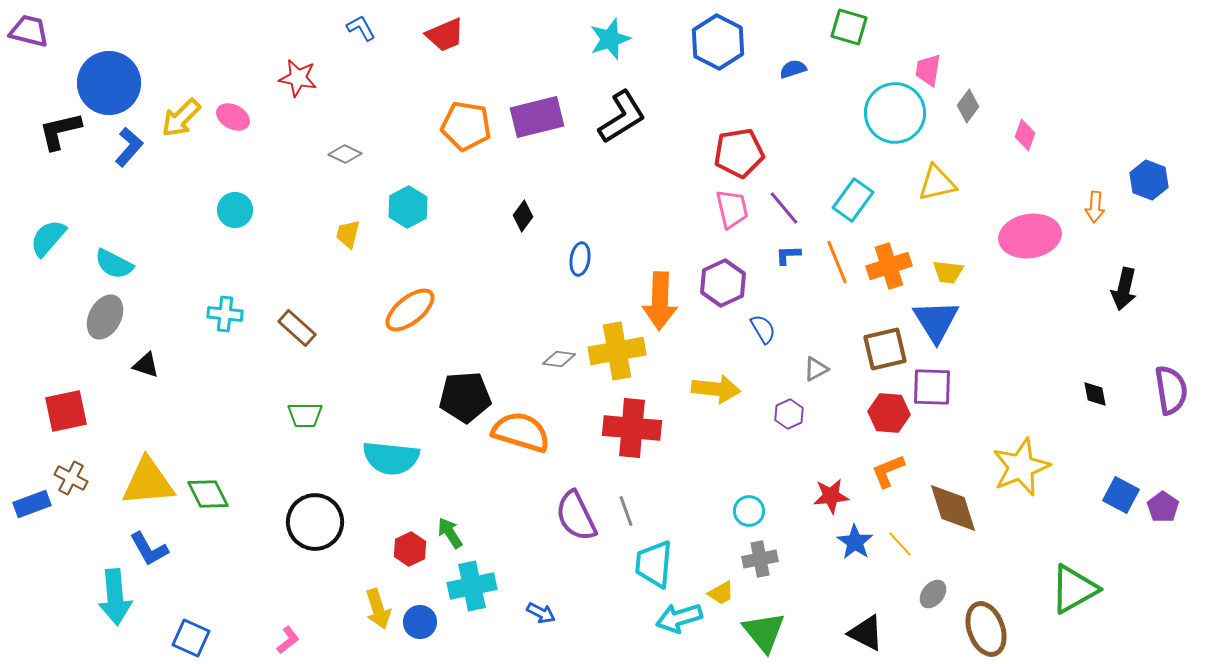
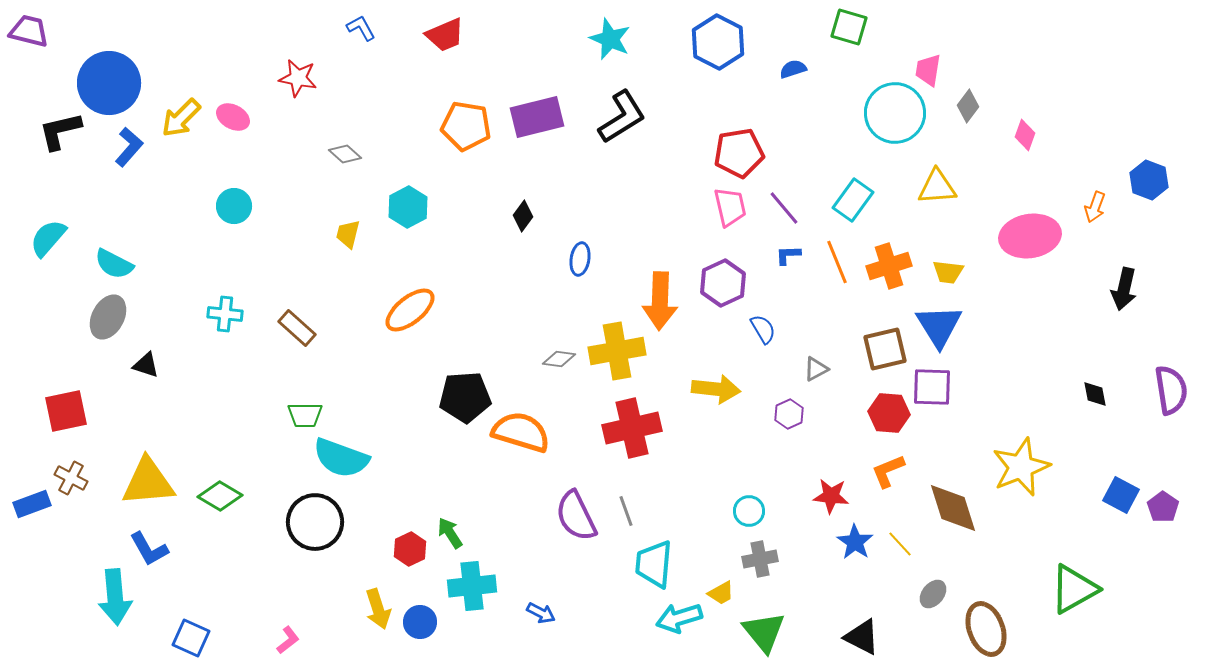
cyan star at (610, 39): rotated 30 degrees counterclockwise
gray diamond at (345, 154): rotated 16 degrees clockwise
yellow triangle at (937, 183): moved 4 px down; rotated 9 degrees clockwise
orange arrow at (1095, 207): rotated 16 degrees clockwise
pink trapezoid at (732, 209): moved 2 px left, 2 px up
cyan circle at (235, 210): moved 1 px left, 4 px up
gray ellipse at (105, 317): moved 3 px right
blue triangle at (936, 321): moved 3 px right, 5 px down
red cross at (632, 428): rotated 18 degrees counterclockwise
cyan semicircle at (391, 458): moved 50 px left; rotated 14 degrees clockwise
green diamond at (208, 494): moved 12 px right, 2 px down; rotated 33 degrees counterclockwise
red star at (831, 496): rotated 12 degrees clockwise
cyan cross at (472, 586): rotated 6 degrees clockwise
black triangle at (866, 633): moved 4 px left, 4 px down
